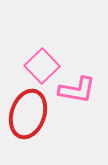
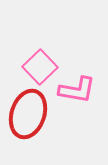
pink square: moved 2 px left, 1 px down
